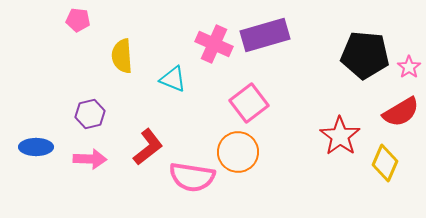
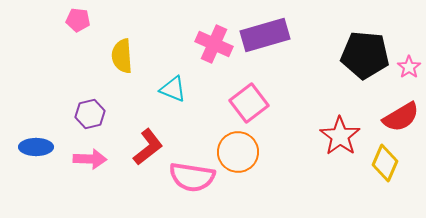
cyan triangle: moved 10 px down
red semicircle: moved 5 px down
